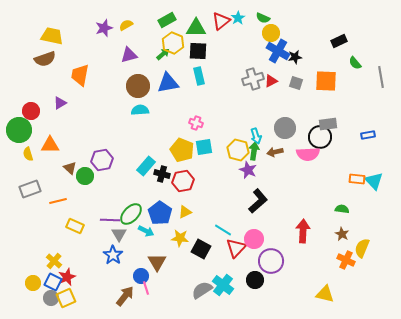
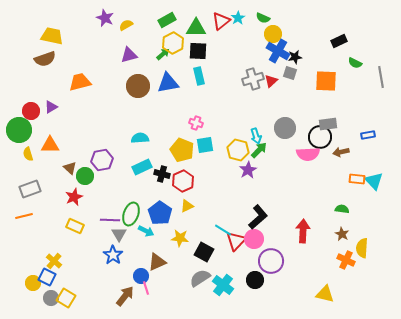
purple star at (104, 28): moved 1 px right, 10 px up; rotated 30 degrees counterclockwise
yellow circle at (271, 33): moved 2 px right, 1 px down
yellow hexagon at (173, 43): rotated 10 degrees clockwise
green semicircle at (355, 63): rotated 24 degrees counterclockwise
orange trapezoid at (80, 75): moved 7 px down; rotated 65 degrees clockwise
red triangle at (271, 81): rotated 16 degrees counterclockwise
gray square at (296, 83): moved 6 px left, 10 px up
purple triangle at (60, 103): moved 9 px left, 4 px down
cyan semicircle at (140, 110): moved 28 px down
cyan square at (204, 147): moved 1 px right, 2 px up
green arrow at (254, 151): moved 5 px right, 1 px up; rotated 36 degrees clockwise
brown arrow at (275, 152): moved 66 px right
cyan rectangle at (146, 166): moved 4 px left, 1 px down; rotated 24 degrees clockwise
purple star at (248, 170): rotated 18 degrees clockwise
red hexagon at (183, 181): rotated 15 degrees counterclockwise
orange line at (58, 201): moved 34 px left, 15 px down
black L-shape at (258, 201): moved 16 px down
yellow triangle at (185, 212): moved 2 px right, 6 px up
green ellipse at (131, 214): rotated 25 degrees counterclockwise
red triangle at (236, 248): moved 7 px up
yellow semicircle at (362, 248): rotated 18 degrees counterclockwise
black square at (201, 249): moved 3 px right, 3 px down
brown triangle at (157, 262): rotated 36 degrees clockwise
red star at (67, 277): moved 7 px right, 80 px up
blue square at (53, 282): moved 6 px left, 5 px up
gray semicircle at (202, 290): moved 2 px left, 12 px up
yellow square at (66, 298): rotated 36 degrees counterclockwise
